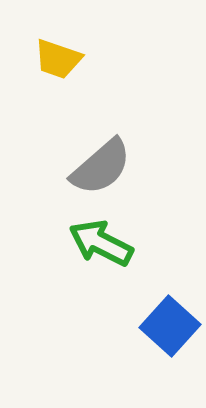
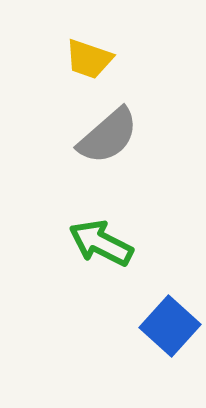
yellow trapezoid: moved 31 px right
gray semicircle: moved 7 px right, 31 px up
